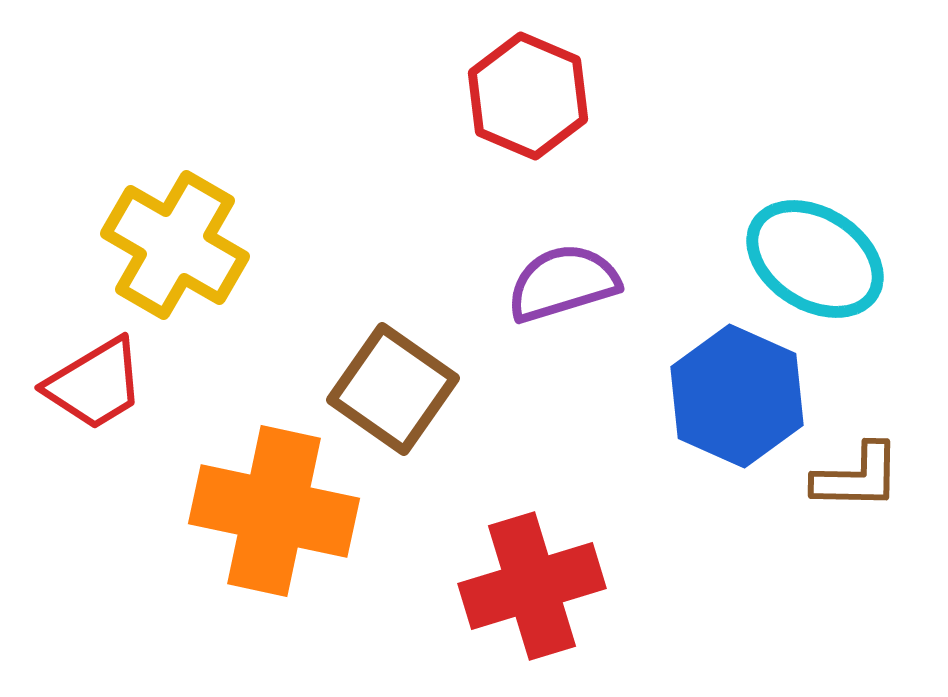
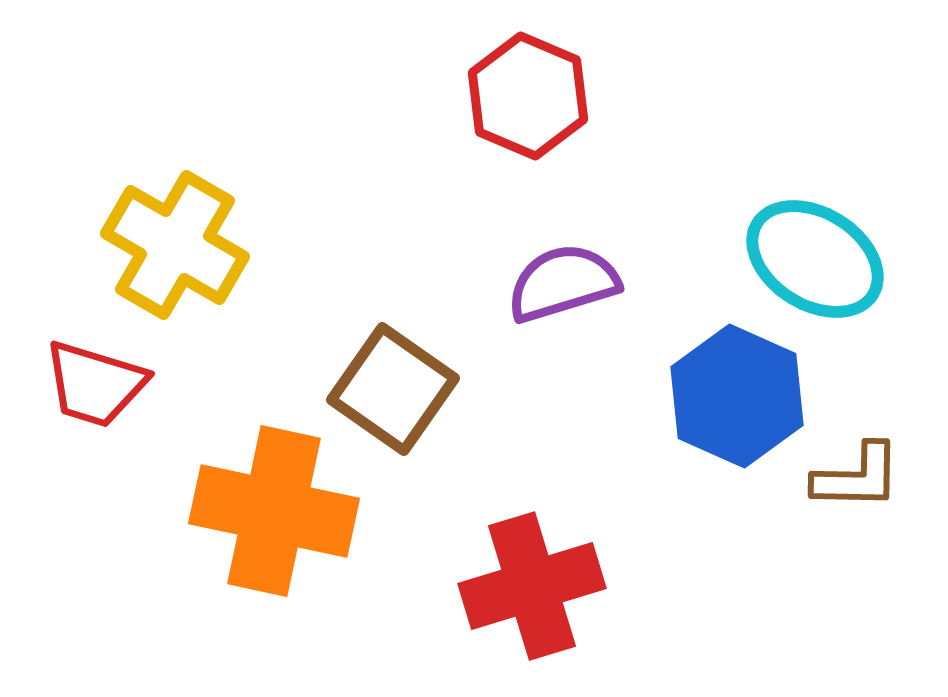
red trapezoid: rotated 48 degrees clockwise
